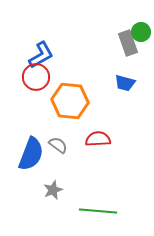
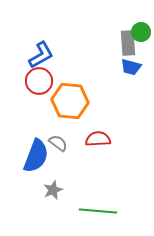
gray rectangle: rotated 15 degrees clockwise
red circle: moved 3 px right, 4 px down
blue trapezoid: moved 6 px right, 16 px up
gray semicircle: moved 2 px up
blue semicircle: moved 5 px right, 2 px down
